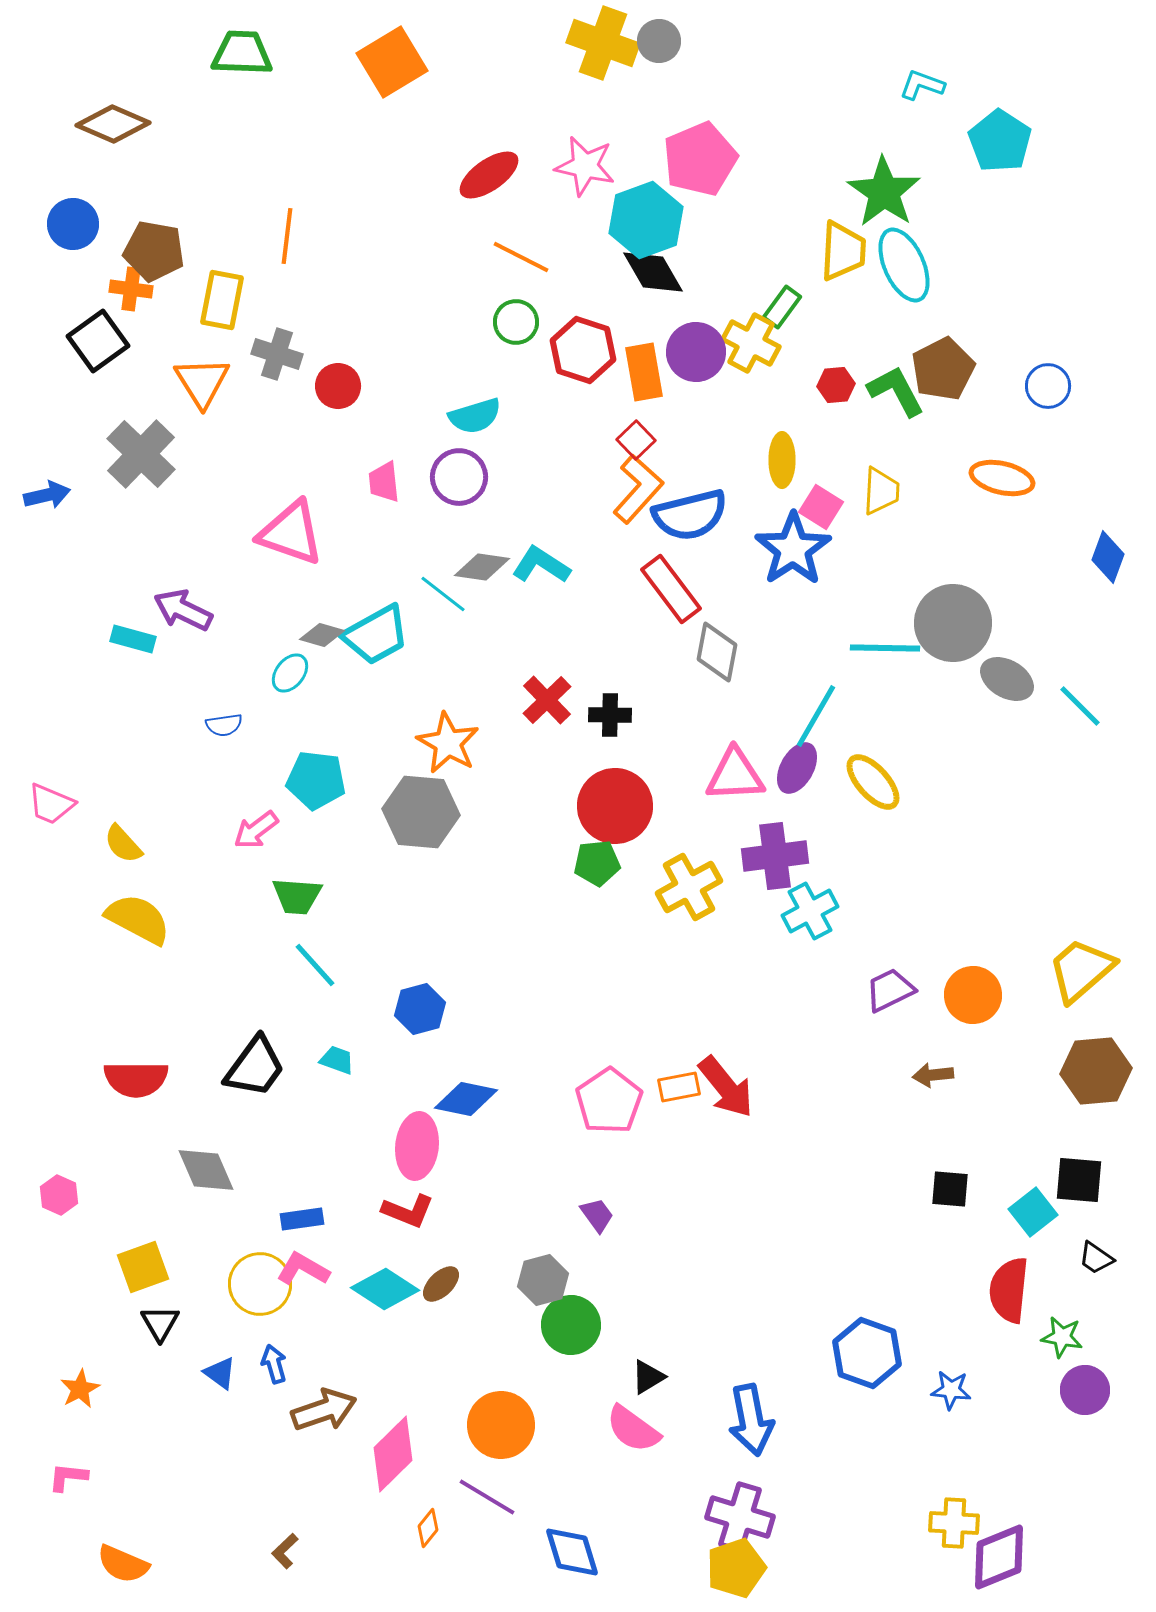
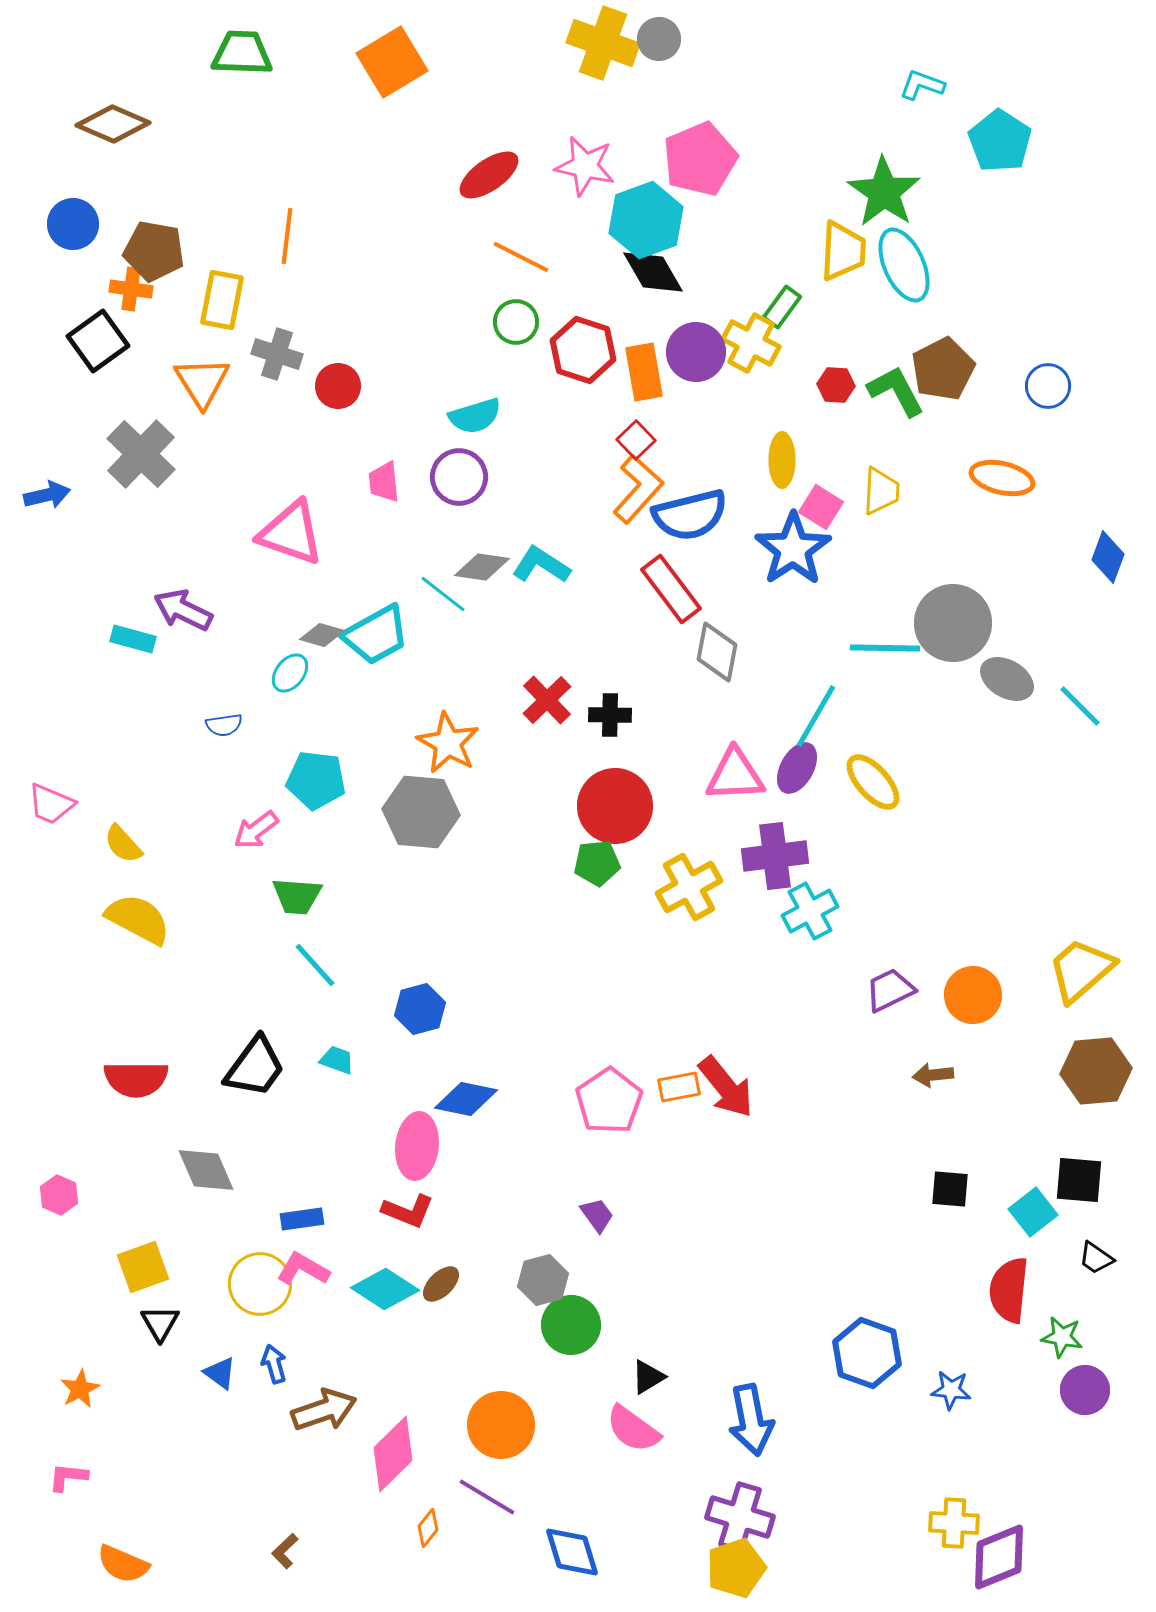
gray circle at (659, 41): moved 2 px up
red hexagon at (836, 385): rotated 9 degrees clockwise
